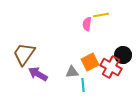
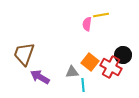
brown trapezoid: rotated 15 degrees counterclockwise
orange square: rotated 24 degrees counterclockwise
purple arrow: moved 2 px right, 3 px down
